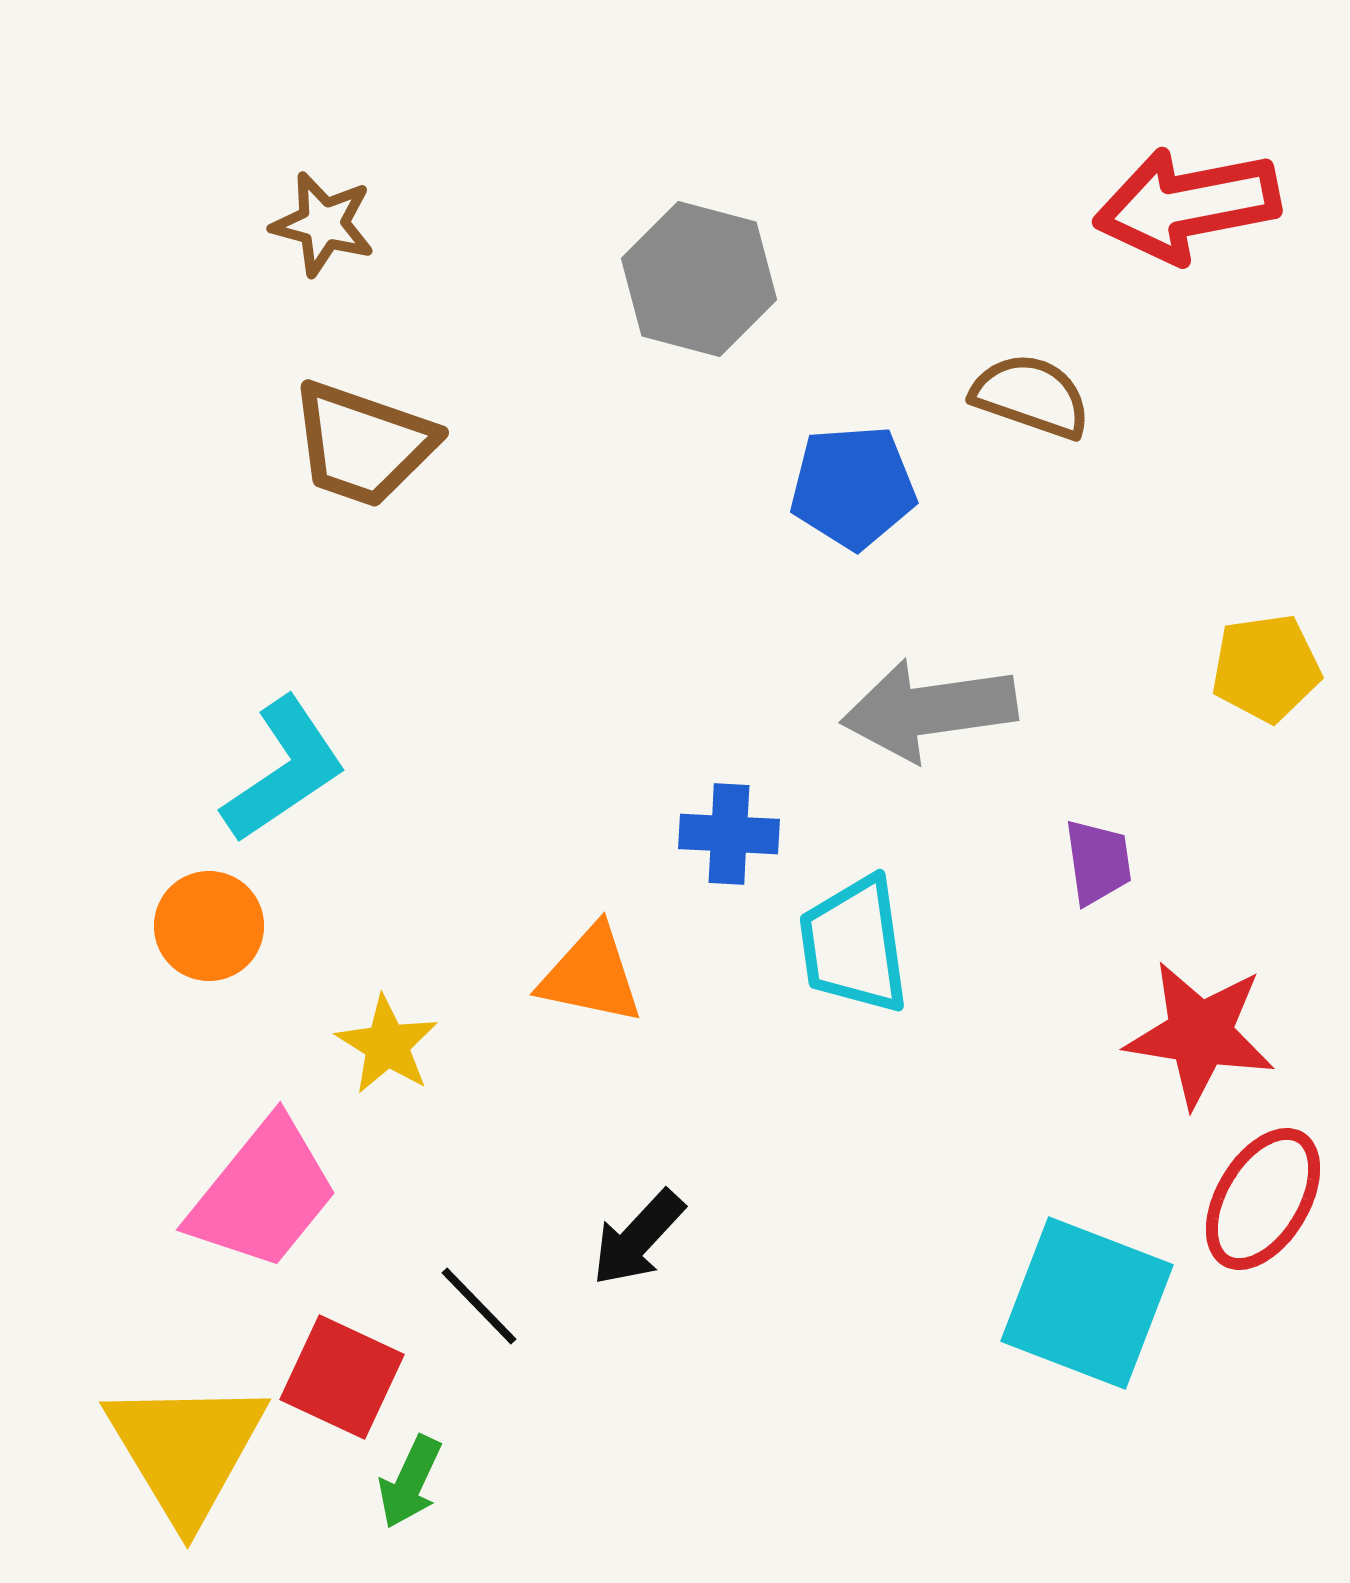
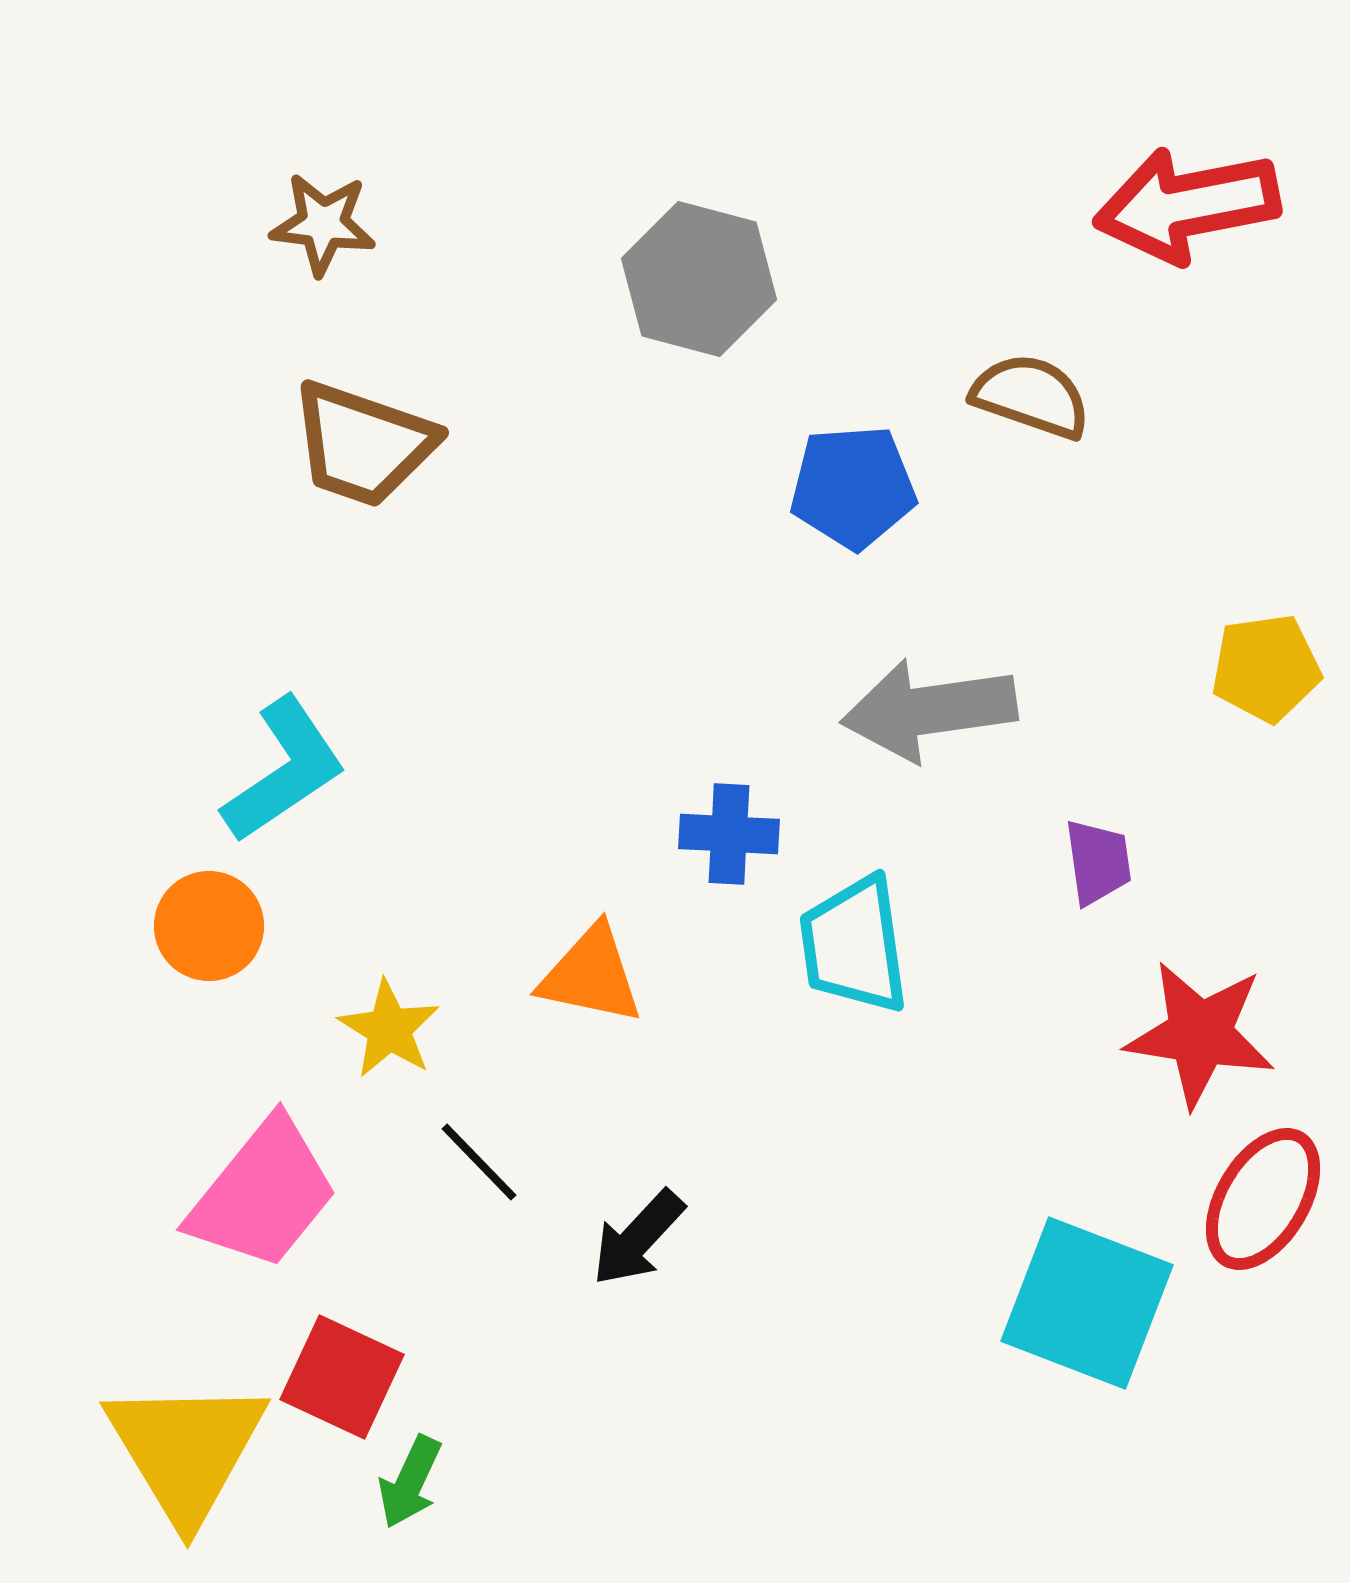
brown star: rotated 8 degrees counterclockwise
yellow star: moved 2 px right, 16 px up
black line: moved 144 px up
